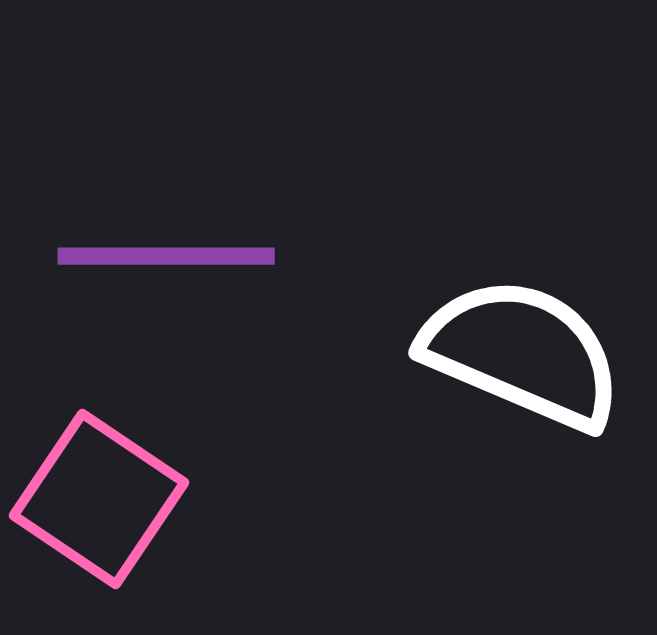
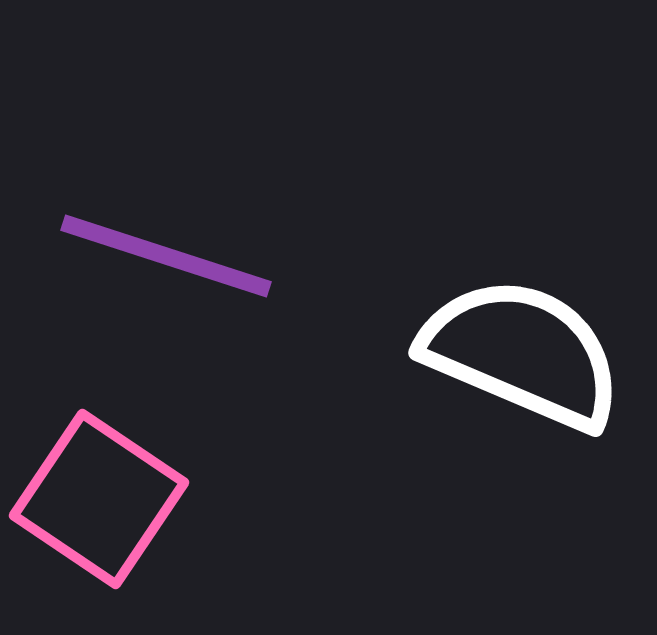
purple line: rotated 18 degrees clockwise
